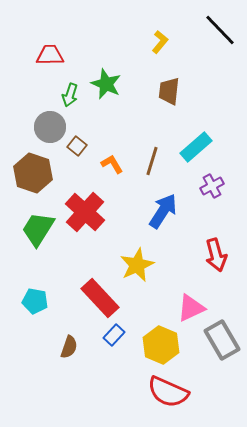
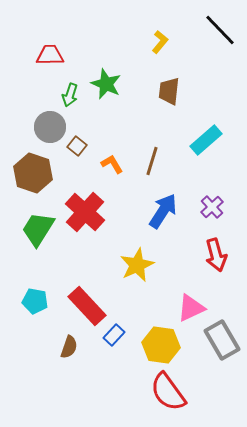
cyan rectangle: moved 10 px right, 7 px up
purple cross: moved 21 px down; rotated 15 degrees counterclockwise
red rectangle: moved 13 px left, 8 px down
yellow hexagon: rotated 15 degrees counterclockwise
red semicircle: rotated 30 degrees clockwise
